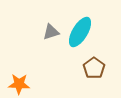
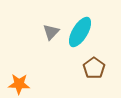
gray triangle: rotated 30 degrees counterclockwise
